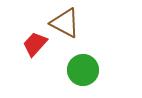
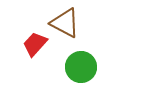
green circle: moved 2 px left, 3 px up
